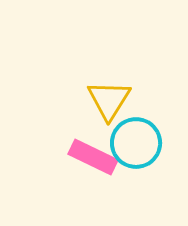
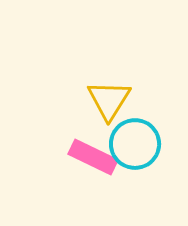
cyan circle: moved 1 px left, 1 px down
